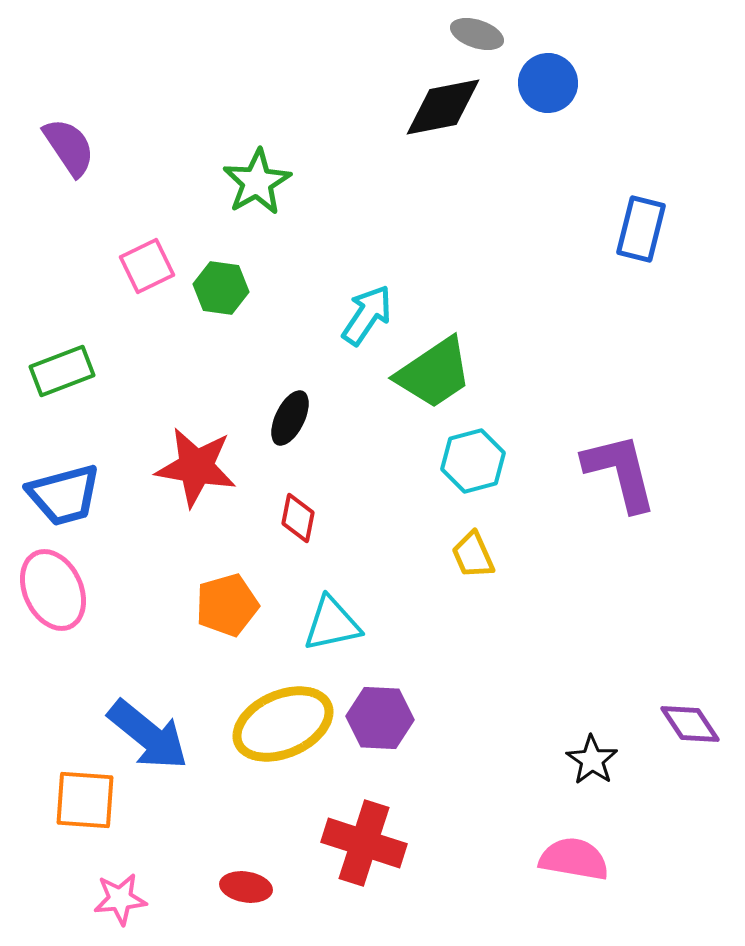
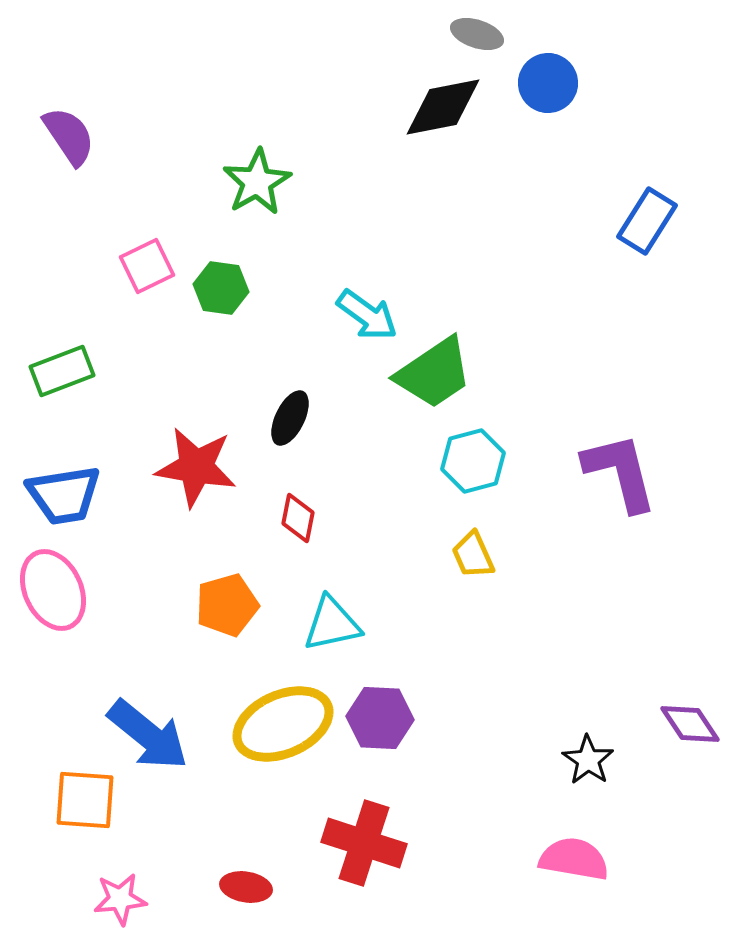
purple semicircle: moved 11 px up
blue rectangle: moved 6 px right, 8 px up; rotated 18 degrees clockwise
cyan arrow: rotated 92 degrees clockwise
blue trapezoid: rotated 6 degrees clockwise
black star: moved 4 px left
